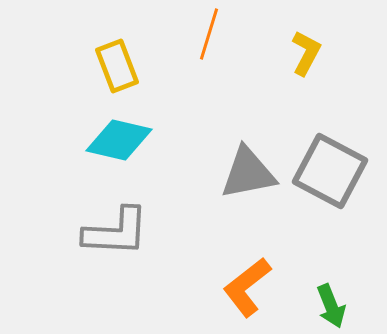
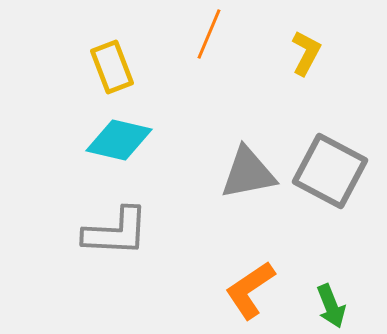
orange line: rotated 6 degrees clockwise
yellow rectangle: moved 5 px left, 1 px down
orange L-shape: moved 3 px right, 3 px down; rotated 4 degrees clockwise
